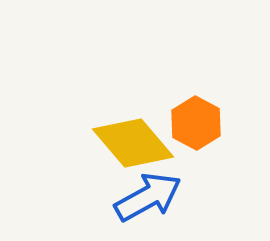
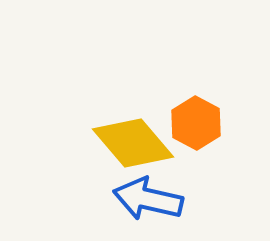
blue arrow: moved 2 px down; rotated 138 degrees counterclockwise
